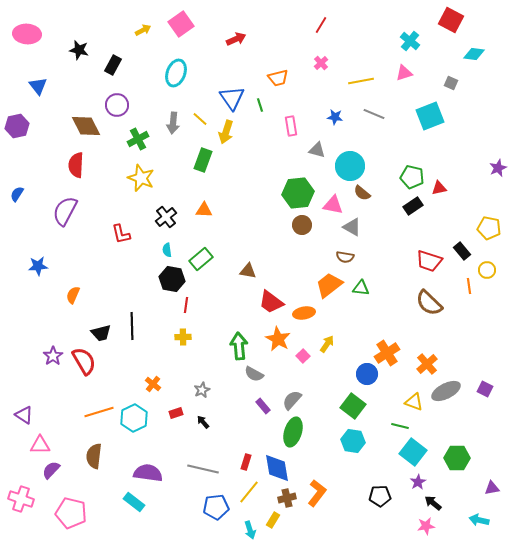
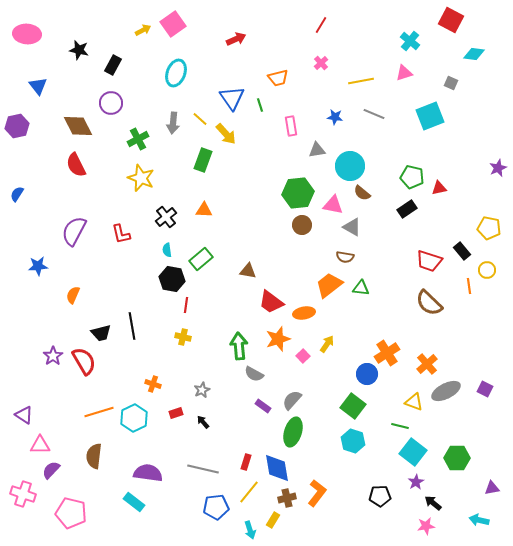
pink square at (181, 24): moved 8 px left
purple circle at (117, 105): moved 6 px left, 2 px up
brown diamond at (86, 126): moved 8 px left
yellow arrow at (226, 132): moved 2 px down; rotated 60 degrees counterclockwise
gray triangle at (317, 150): rotated 24 degrees counterclockwise
red semicircle at (76, 165): rotated 30 degrees counterclockwise
black rectangle at (413, 206): moved 6 px left, 3 px down
purple semicircle at (65, 211): moved 9 px right, 20 px down
black line at (132, 326): rotated 8 degrees counterclockwise
yellow cross at (183, 337): rotated 14 degrees clockwise
orange star at (278, 339): rotated 25 degrees clockwise
orange cross at (153, 384): rotated 21 degrees counterclockwise
purple rectangle at (263, 406): rotated 14 degrees counterclockwise
cyan hexagon at (353, 441): rotated 10 degrees clockwise
purple star at (418, 482): moved 2 px left
pink cross at (21, 499): moved 2 px right, 5 px up
